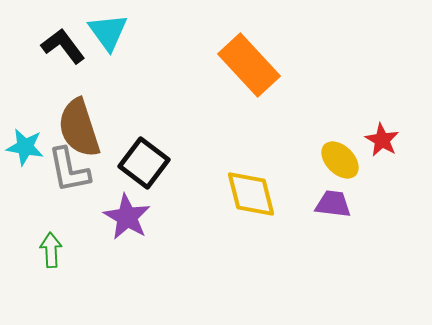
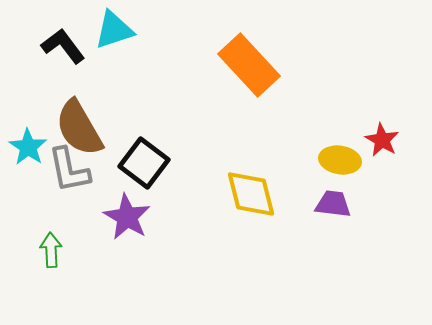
cyan triangle: moved 6 px right, 2 px up; rotated 48 degrees clockwise
brown semicircle: rotated 12 degrees counterclockwise
cyan star: moved 3 px right; rotated 24 degrees clockwise
yellow ellipse: rotated 36 degrees counterclockwise
